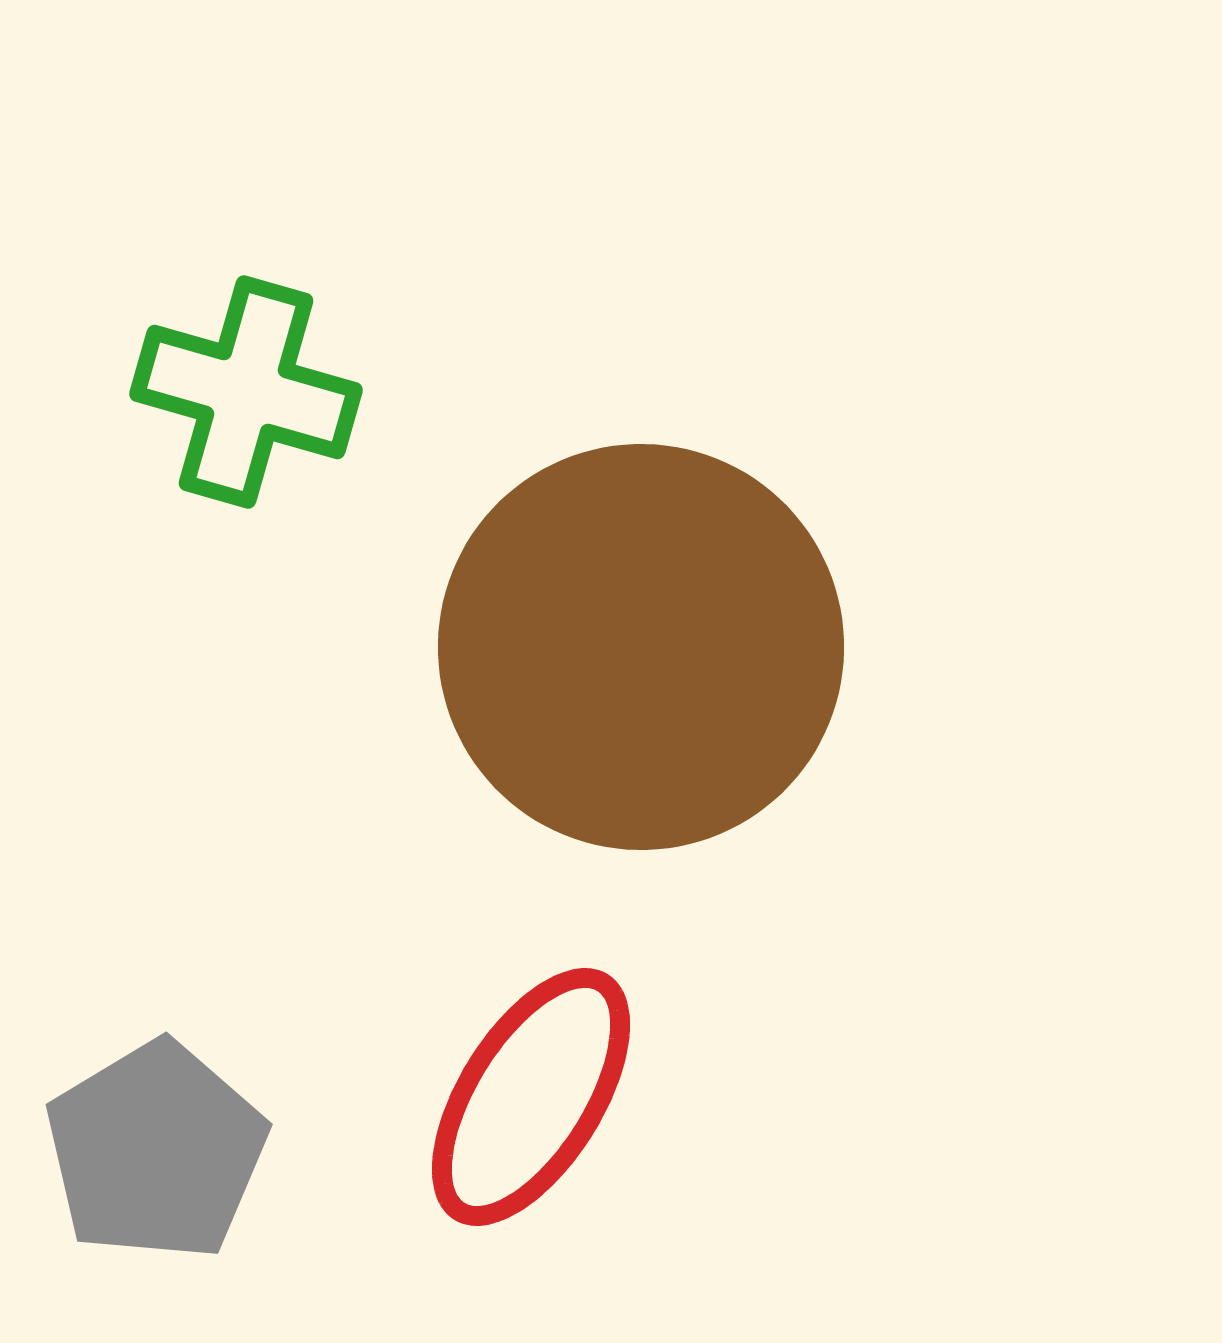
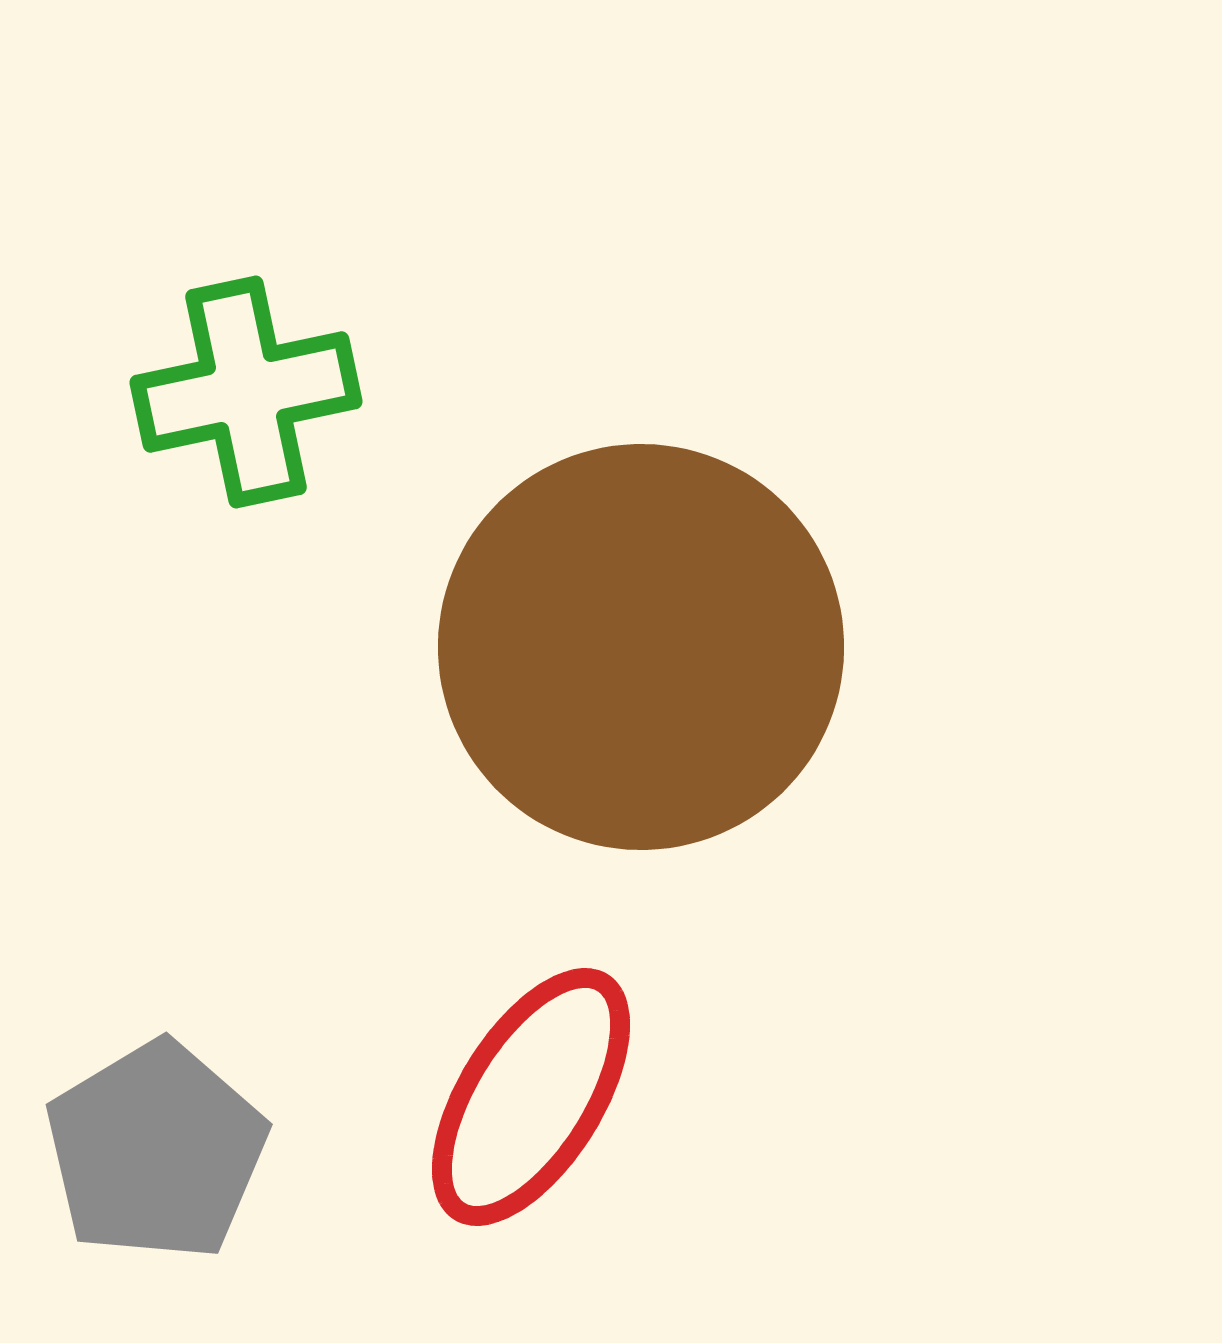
green cross: rotated 28 degrees counterclockwise
